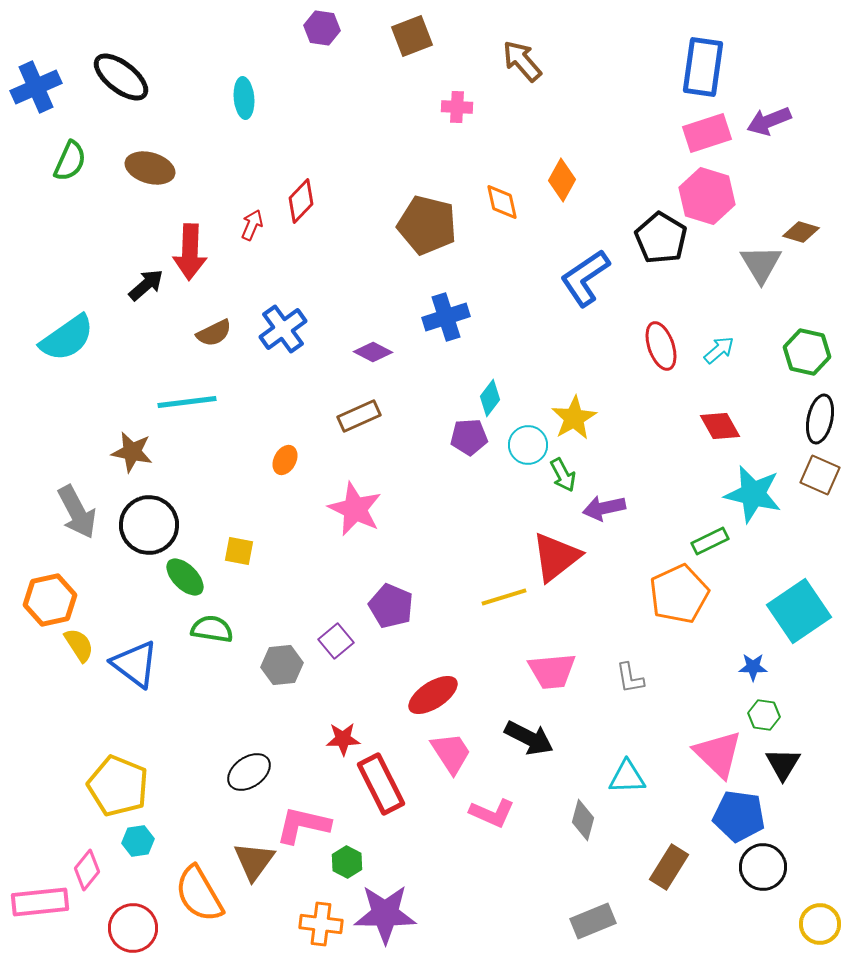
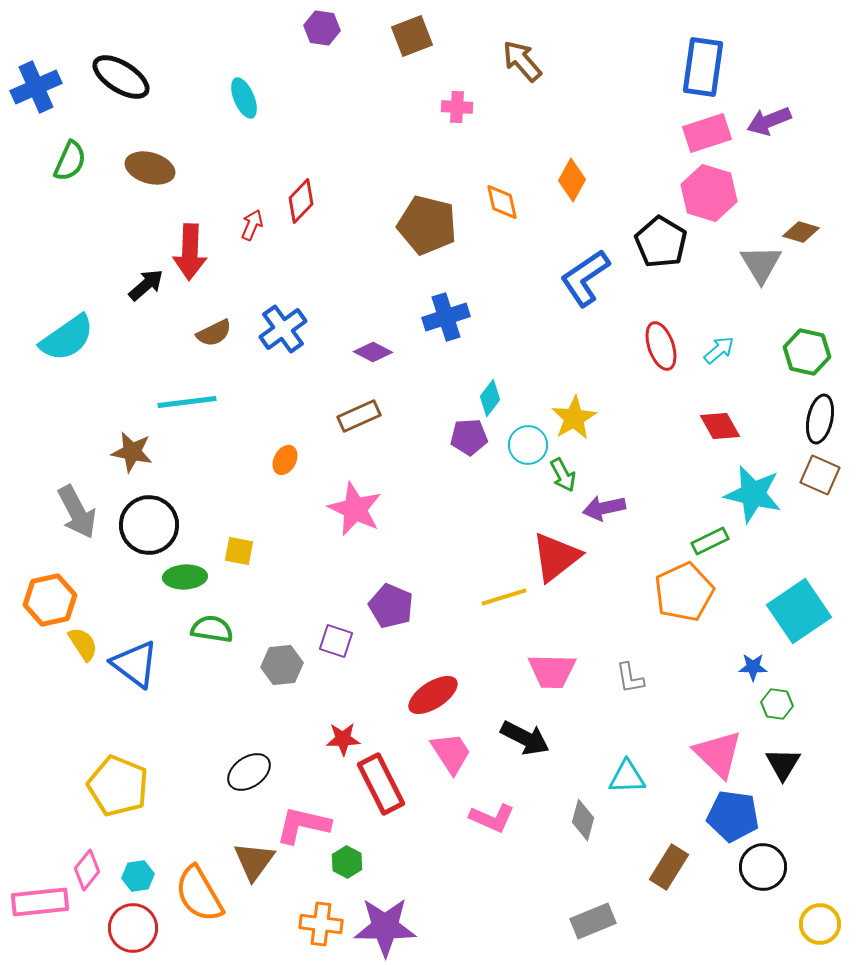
black ellipse at (121, 77): rotated 6 degrees counterclockwise
cyan ellipse at (244, 98): rotated 18 degrees counterclockwise
orange diamond at (562, 180): moved 10 px right
pink hexagon at (707, 196): moved 2 px right, 3 px up
black pentagon at (661, 238): moved 4 px down
green ellipse at (185, 577): rotated 48 degrees counterclockwise
orange pentagon at (679, 594): moved 5 px right, 2 px up
purple square at (336, 641): rotated 32 degrees counterclockwise
yellow semicircle at (79, 645): moved 4 px right, 1 px up
pink trapezoid at (552, 671): rotated 6 degrees clockwise
green hexagon at (764, 715): moved 13 px right, 11 px up
black arrow at (529, 738): moved 4 px left
pink L-shape at (492, 813): moved 5 px down
blue pentagon at (739, 816): moved 6 px left
cyan hexagon at (138, 841): moved 35 px down
purple star at (385, 914): moved 13 px down
